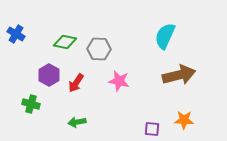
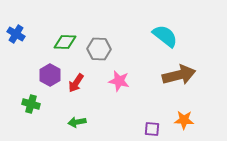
cyan semicircle: rotated 104 degrees clockwise
green diamond: rotated 10 degrees counterclockwise
purple hexagon: moved 1 px right
